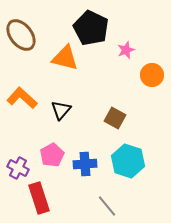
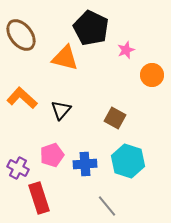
pink pentagon: rotated 10 degrees clockwise
